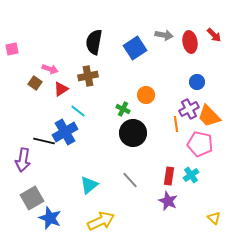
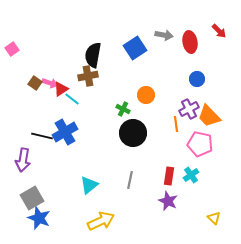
red arrow: moved 5 px right, 4 px up
black semicircle: moved 1 px left, 13 px down
pink square: rotated 24 degrees counterclockwise
pink arrow: moved 14 px down
blue circle: moved 3 px up
cyan line: moved 6 px left, 12 px up
black line: moved 2 px left, 5 px up
gray line: rotated 54 degrees clockwise
blue star: moved 11 px left
